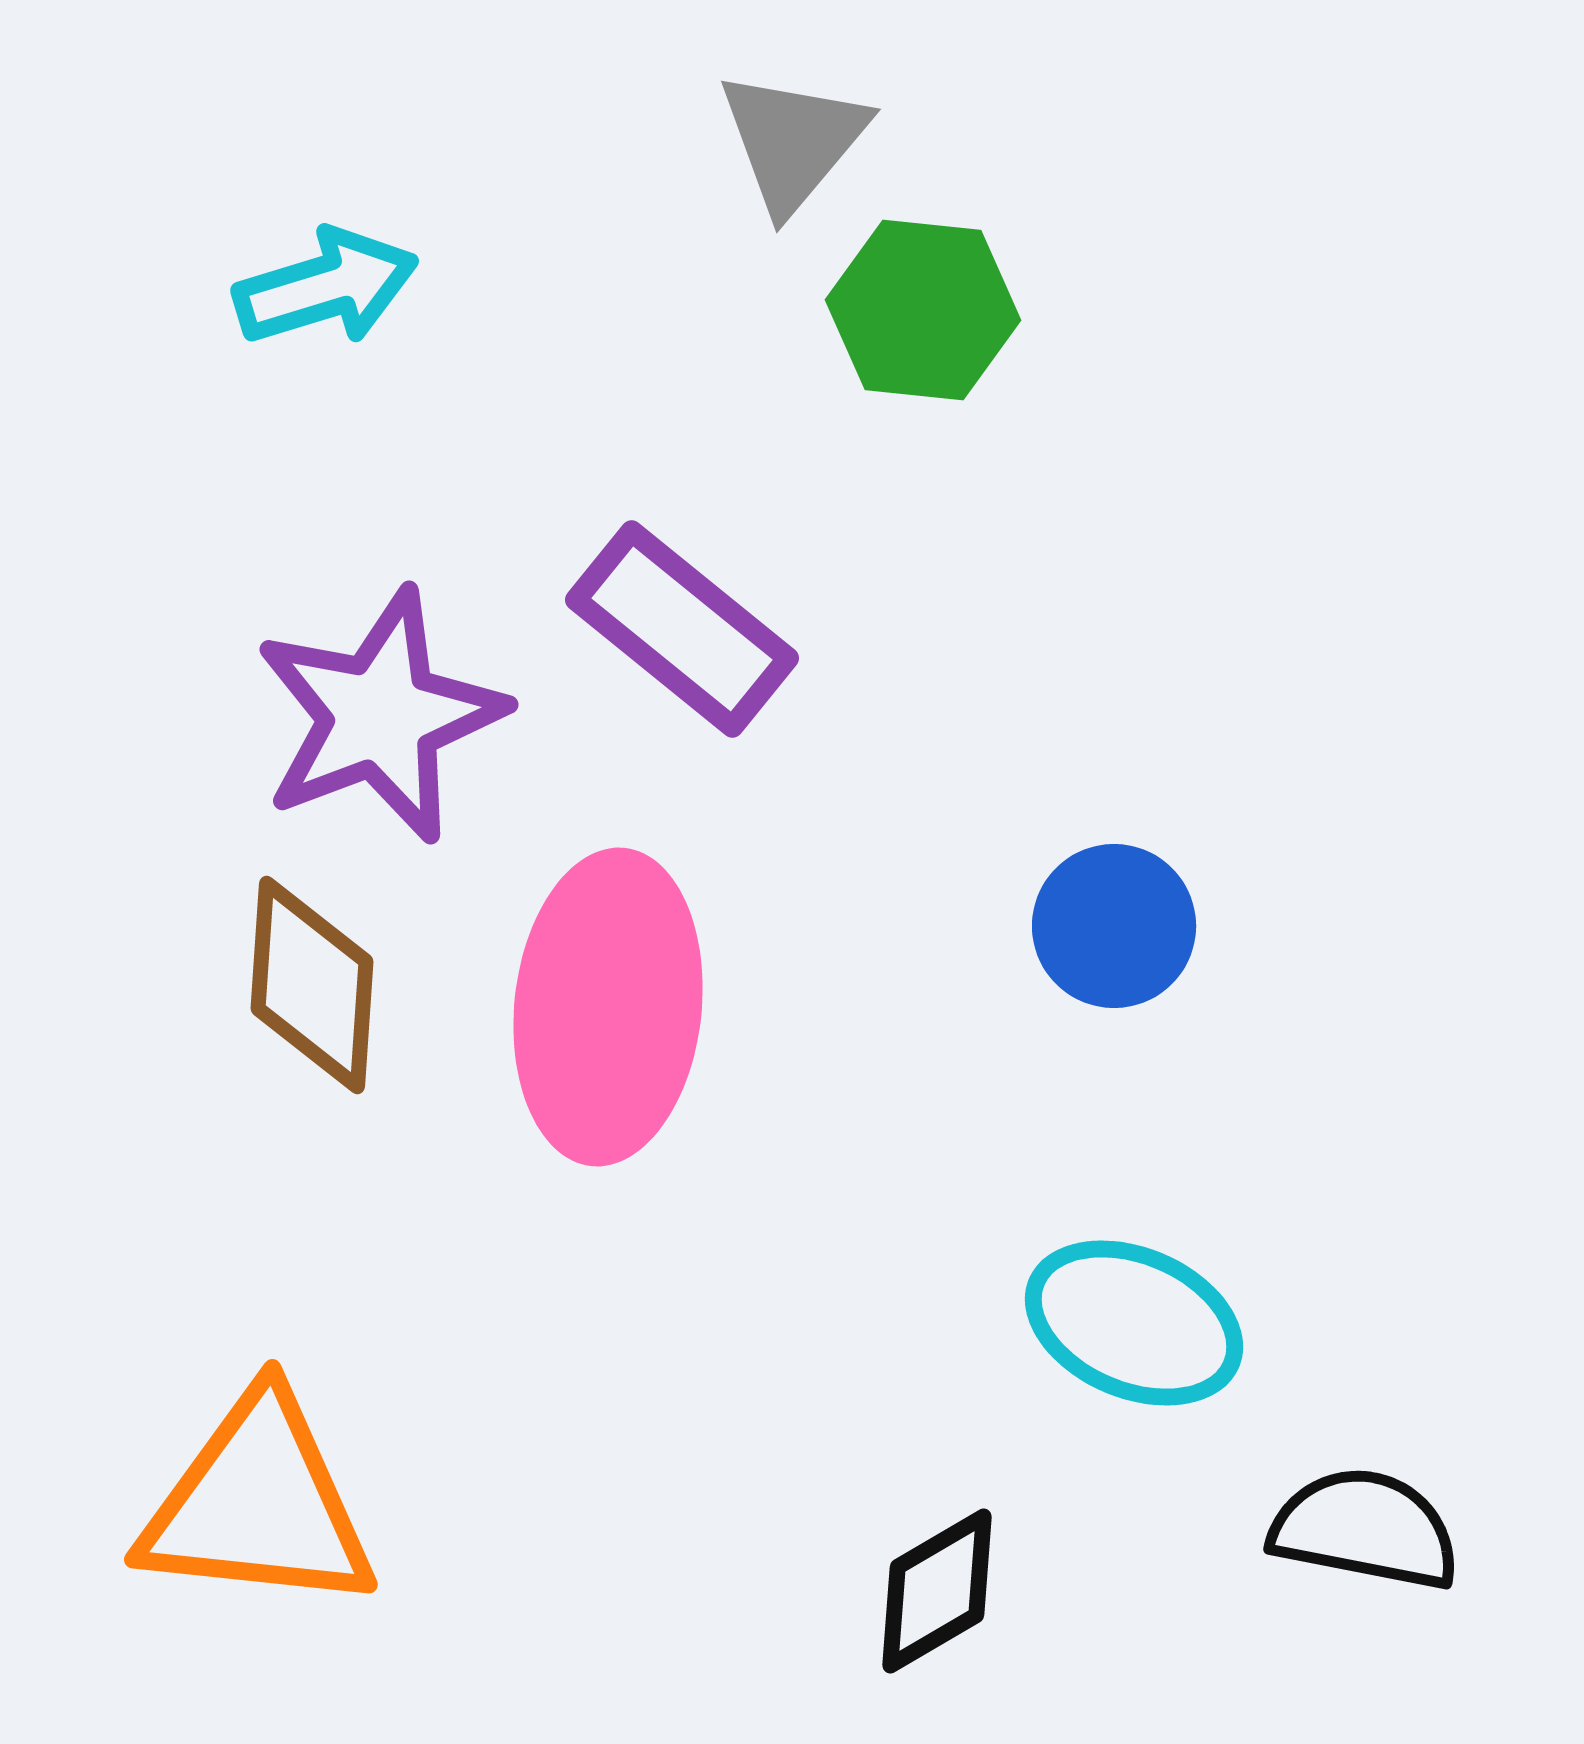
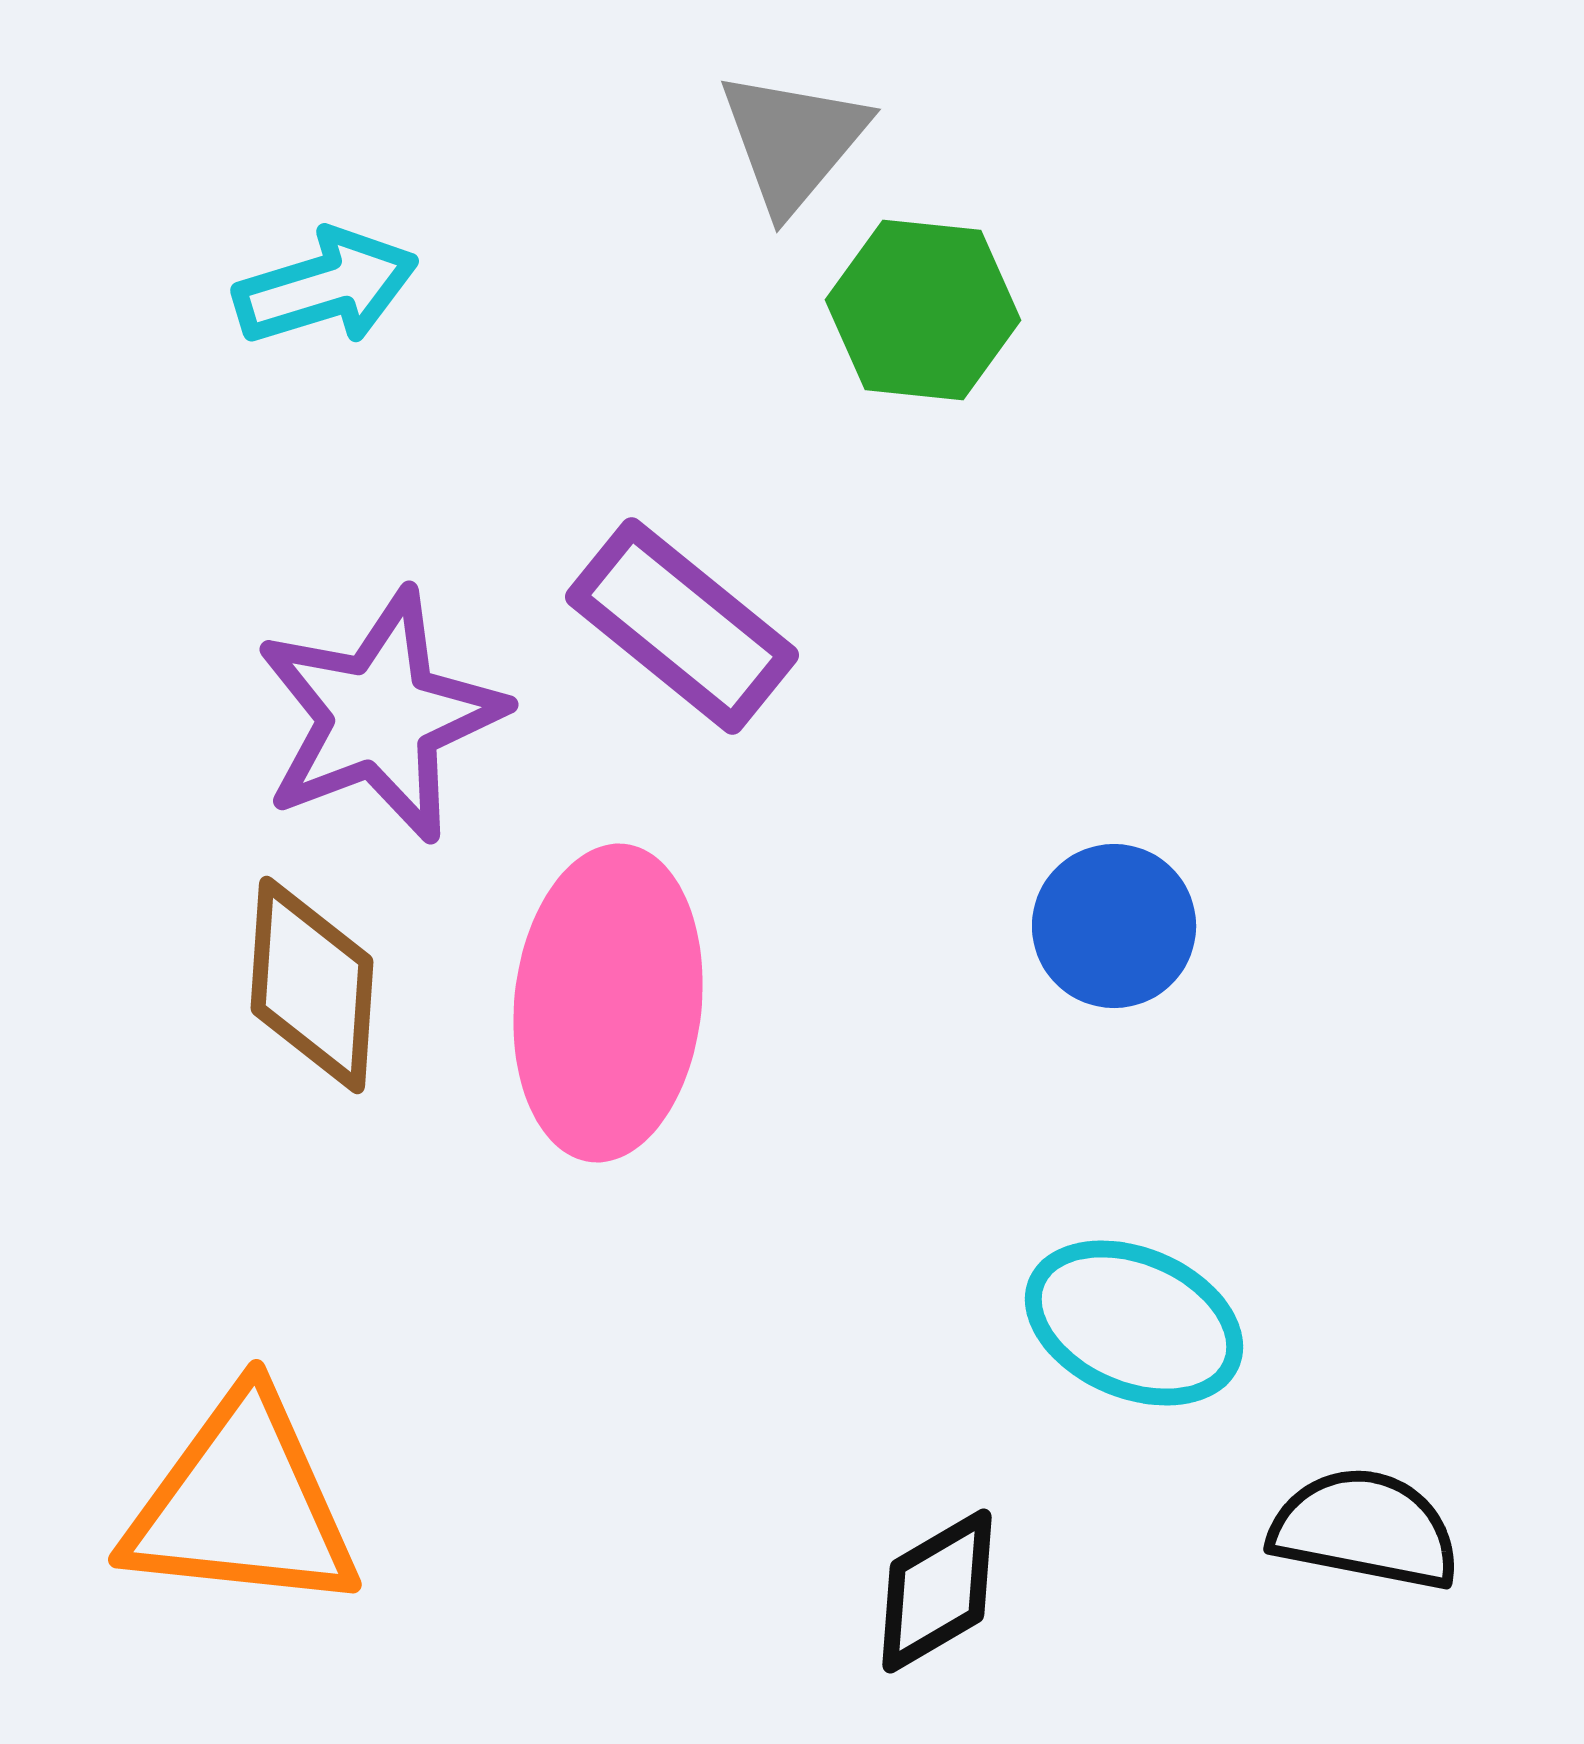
purple rectangle: moved 3 px up
pink ellipse: moved 4 px up
orange triangle: moved 16 px left
